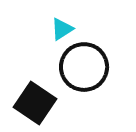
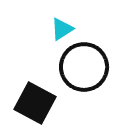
black square: rotated 6 degrees counterclockwise
